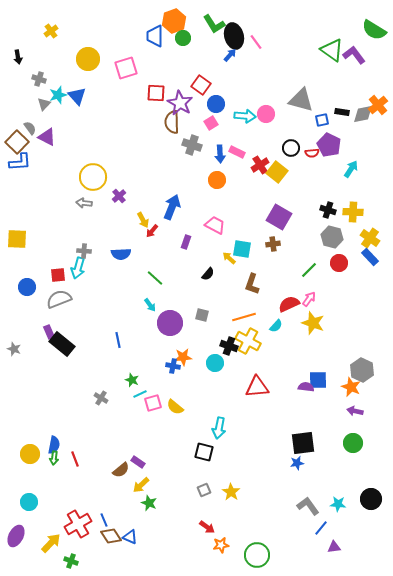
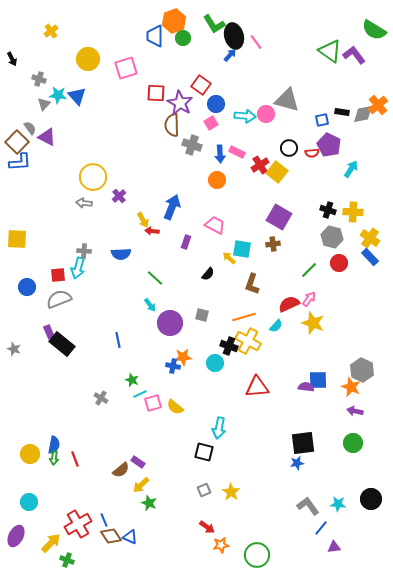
green triangle at (332, 50): moved 2 px left, 1 px down
black arrow at (18, 57): moved 6 px left, 2 px down; rotated 16 degrees counterclockwise
cyan star at (58, 95): rotated 24 degrees clockwise
gray triangle at (301, 100): moved 14 px left
brown semicircle at (172, 122): moved 3 px down
black circle at (291, 148): moved 2 px left
red arrow at (152, 231): rotated 56 degrees clockwise
green cross at (71, 561): moved 4 px left, 1 px up
